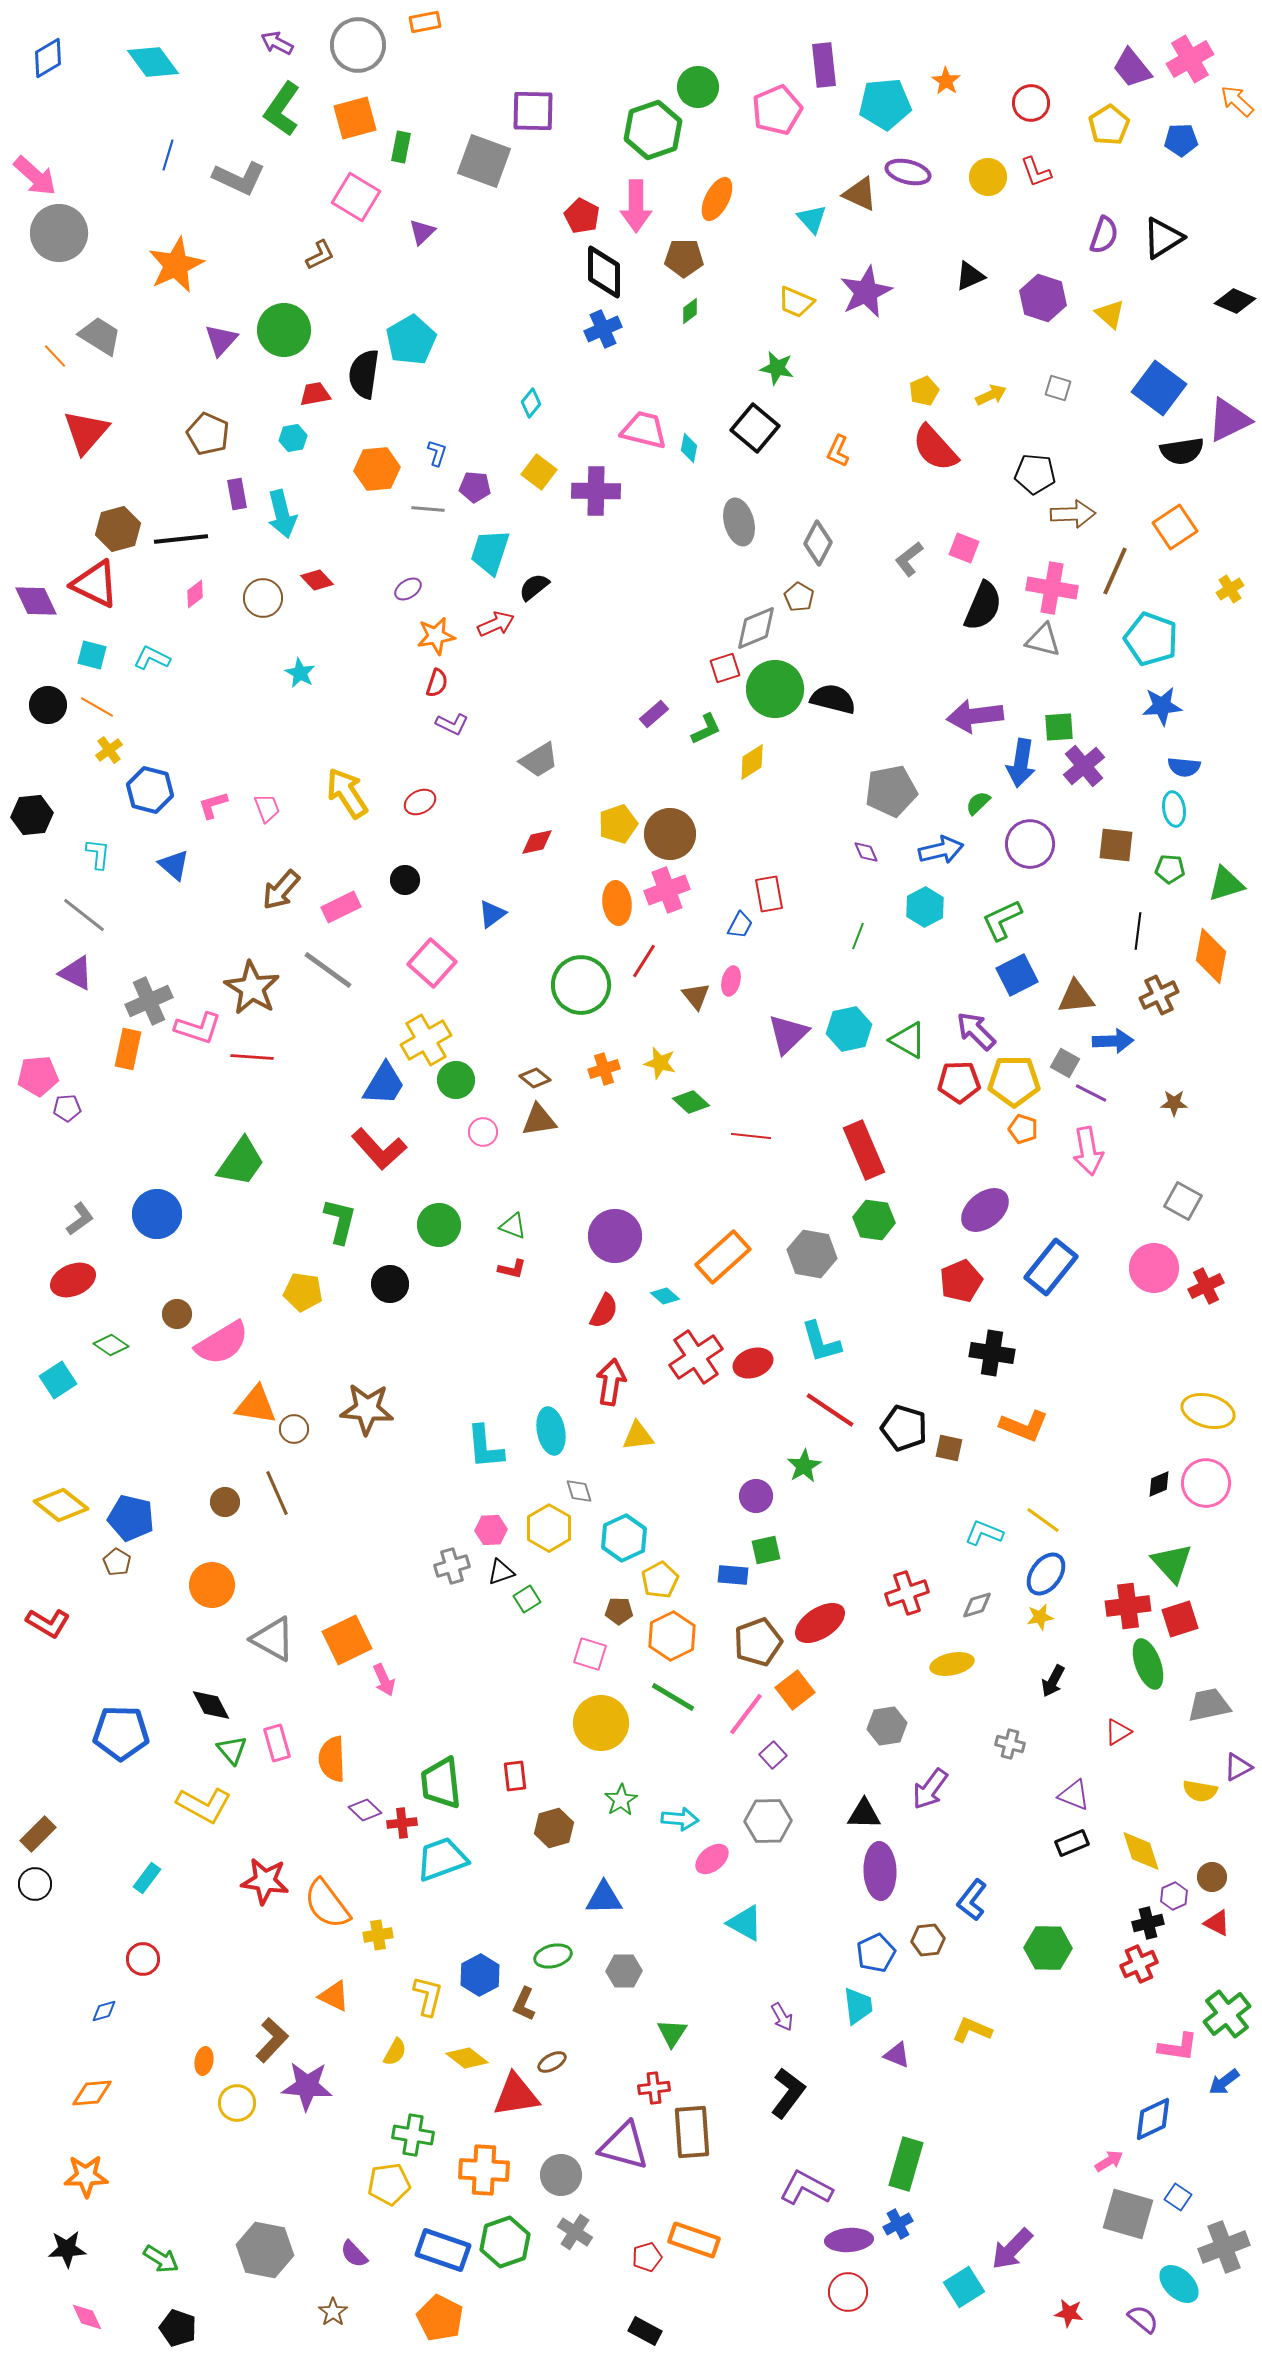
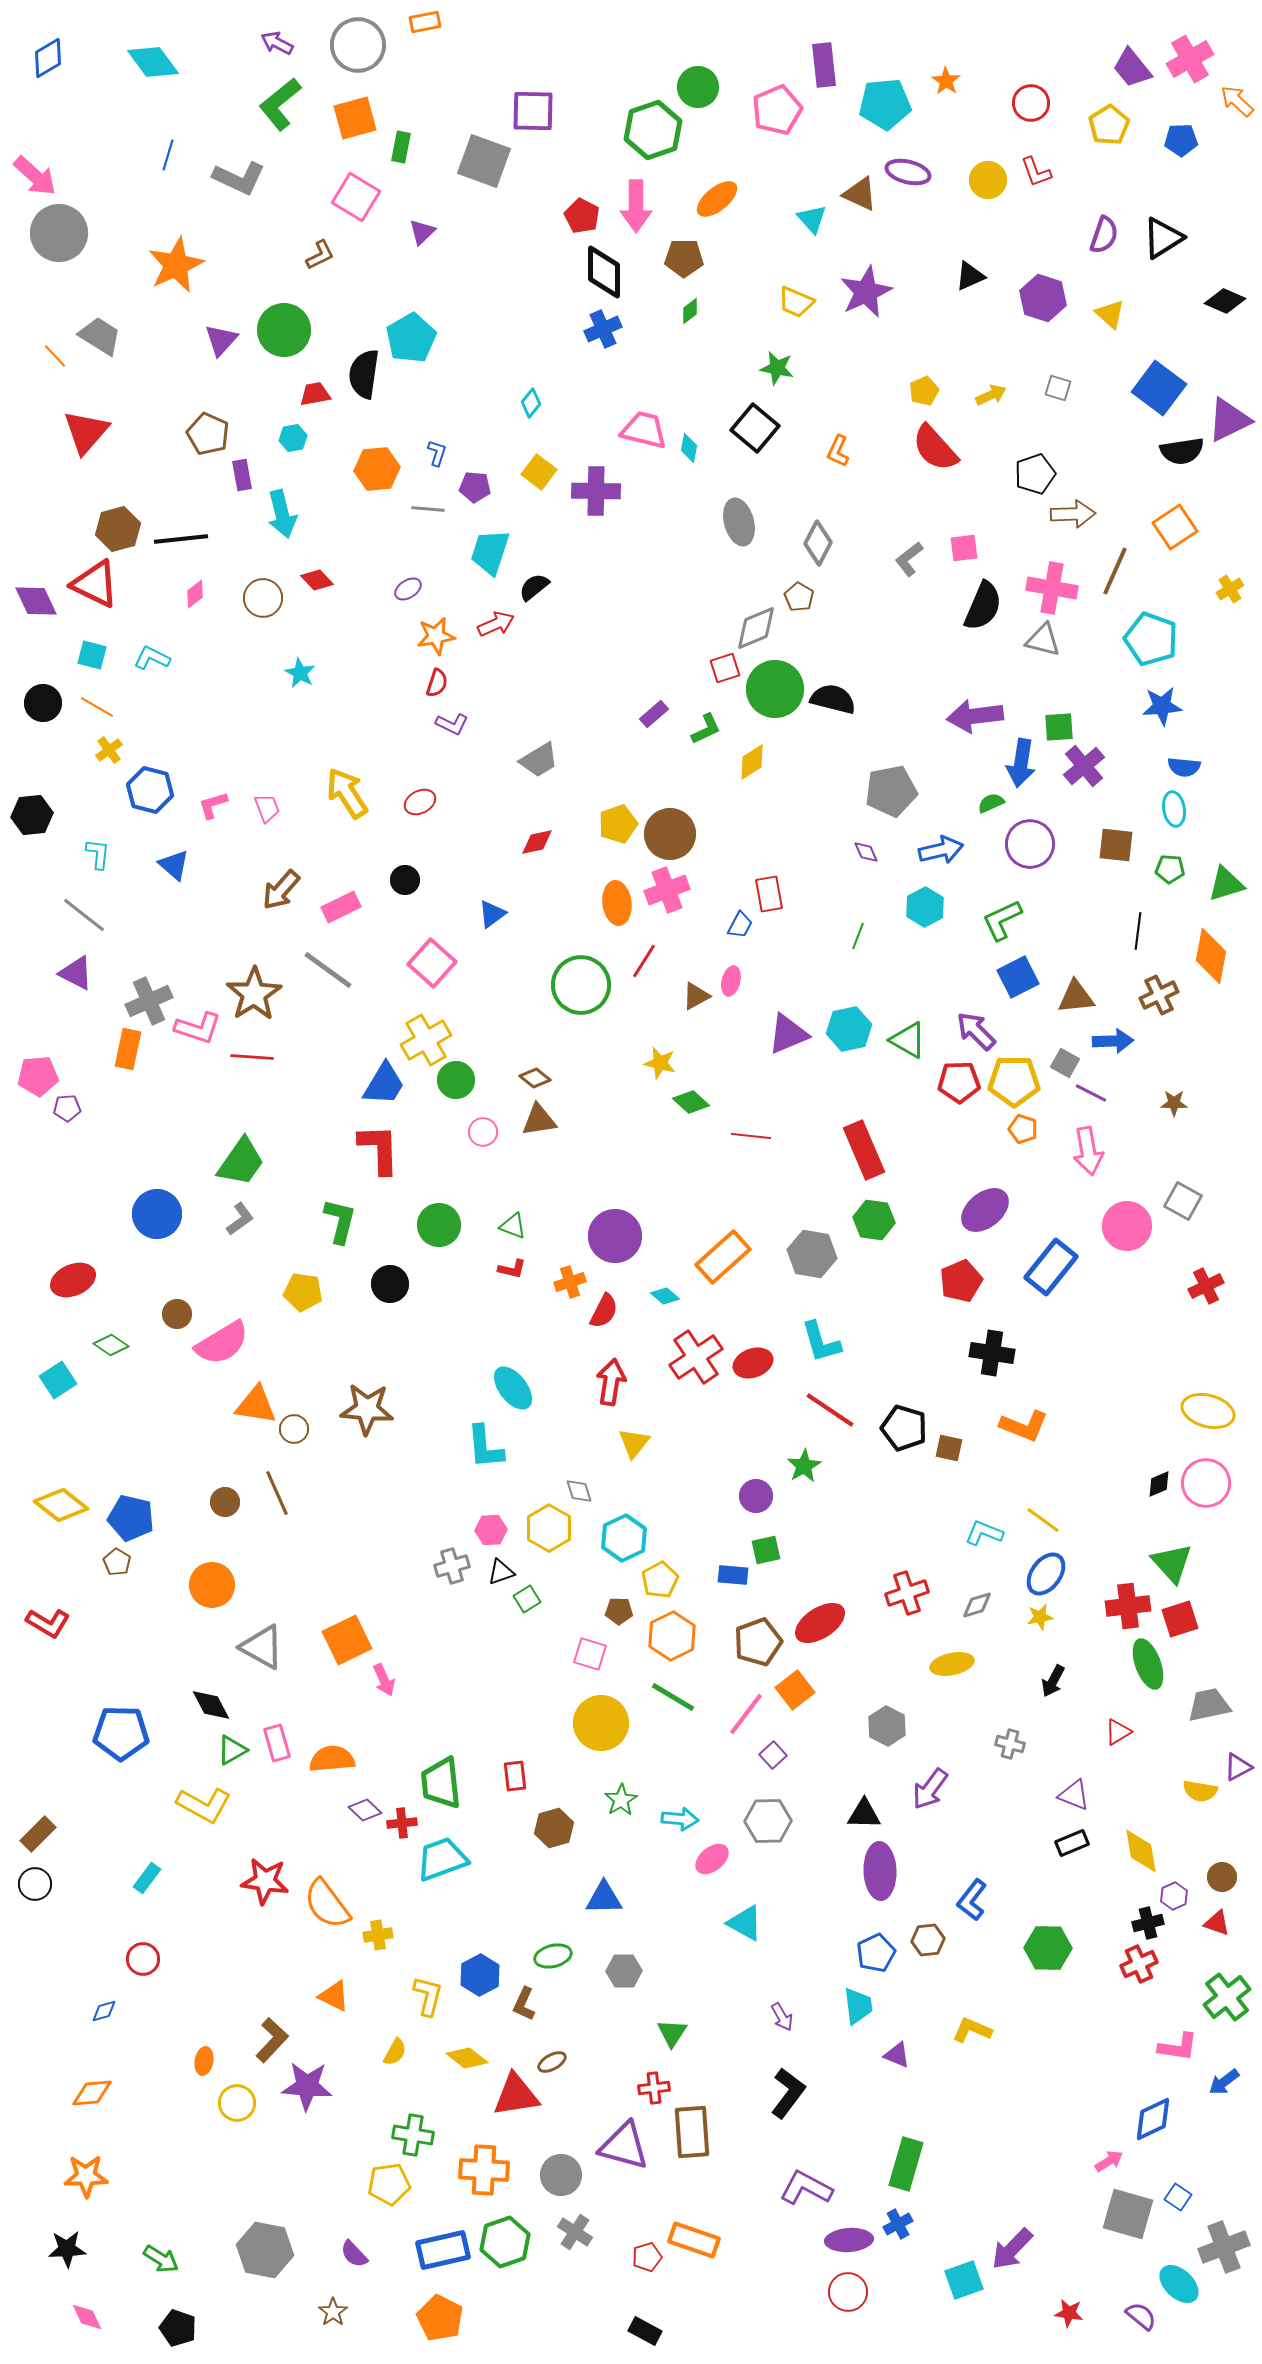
green L-shape at (282, 109): moved 2 px left, 5 px up; rotated 16 degrees clockwise
yellow circle at (988, 177): moved 3 px down
orange ellipse at (717, 199): rotated 24 degrees clockwise
black diamond at (1235, 301): moved 10 px left
cyan pentagon at (411, 340): moved 2 px up
black pentagon at (1035, 474): rotated 24 degrees counterclockwise
purple rectangle at (237, 494): moved 5 px right, 19 px up
pink square at (964, 548): rotated 28 degrees counterclockwise
black circle at (48, 705): moved 5 px left, 2 px up
green semicircle at (978, 803): moved 13 px right; rotated 20 degrees clockwise
blue square at (1017, 975): moved 1 px right, 2 px down
brown star at (252, 988): moved 2 px right, 6 px down; rotated 8 degrees clockwise
brown triangle at (696, 996): rotated 40 degrees clockwise
purple triangle at (788, 1034): rotated 21 degrees clockwise
orange cross at (604, 1069): moved 34 px left, 213 px down
red L-shape at (379, 1149): rotated 140 degrees counterclockwise
gray L-shape at (80, 1219): moved 160 px right
pink circle at (1154, 1268): moved 27 px left, 42 px up
cyan ellipse at (551, 1431): moved 38 px left, 43 px up; rotated 27 degrees counterclockwise
yellow triangle at (638, 1436): moved 4 px left, 7 px down; rotated 44 degrees counterclockwise
gray triangle at (273, 1639): moved 11 px left, 8 px down
gray hexagon at (887, 1726): rotated 24 degrees counterclockwise
green triangle at (232, 1750): rotated 40 degrees clockwise
orange semicircle at (332, 1759): rotated 87 degrees clockwise
yellow diamond at (1141, 1851): rotated 9 degrees clockwise
brown circle at (1212, 1877): moved 10 px right
red triangle at (1217, 1923): rotated 8 degrees counterclockwise
green cross at (1227, 2014): moved 17 px up
blue rectangle at (443, 2250): rotated 32 degrees counterclockwise
cyan square at (964, 2287): moved 7 px up; rotated 12 degrees clockwise
purple semicircle at (1143, 2319): moved 2 px left, 3 px up
